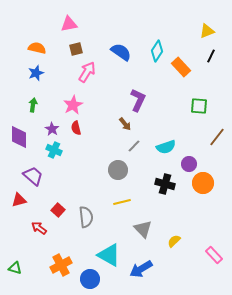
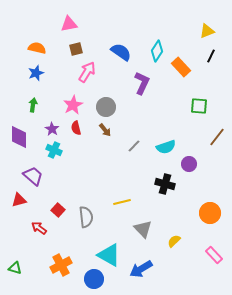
purple L-shape: moved 4 px right, 17 px up
brown arrow: moved 20 px left, 6 px down
gray circle: moved 12 px left, 63 px up
orange circle: moved 7 px right, 30 px down
blue circle: moved 4 px right
